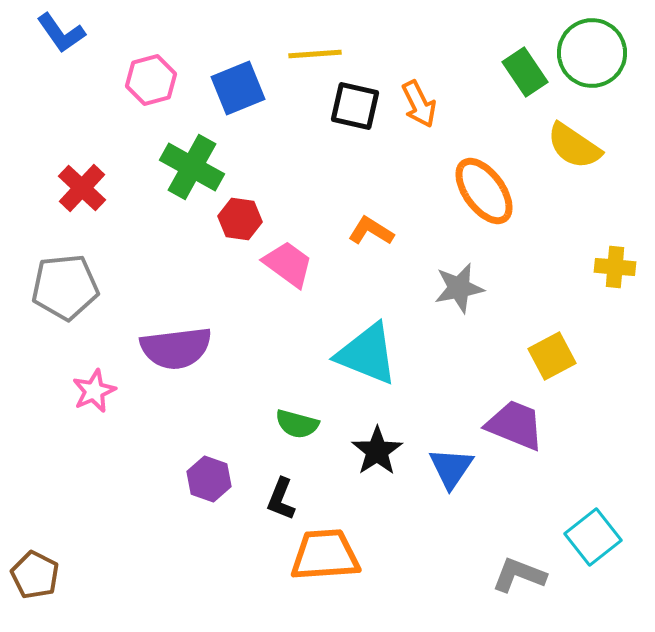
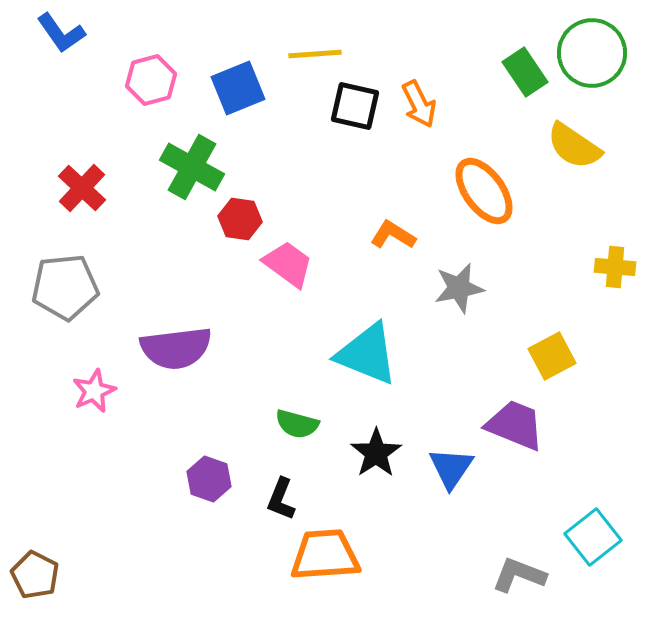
orange L-shape: moved 22 px right, 4 px down
black star: moved 1 px left, 2 px down
